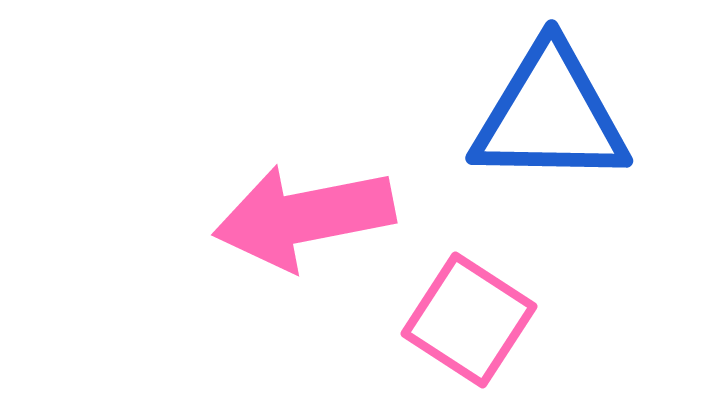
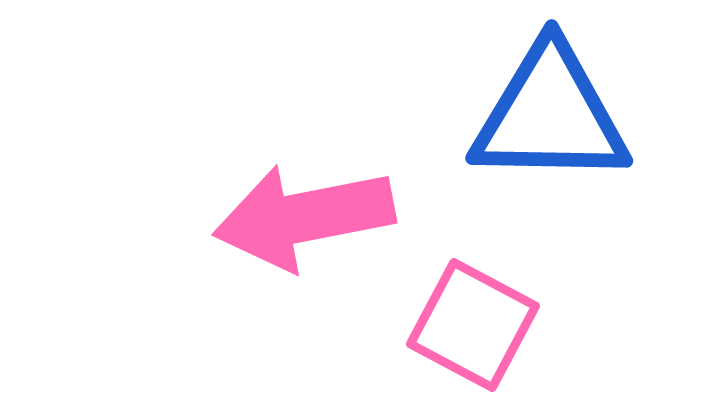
pink square: moved 4 px right, 5 px down; rotated 5 degrees counterclockwise
